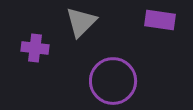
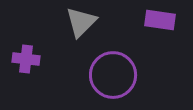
purple cross: moved 9 px left, 11 px down
purple circle: moved 6 px up
